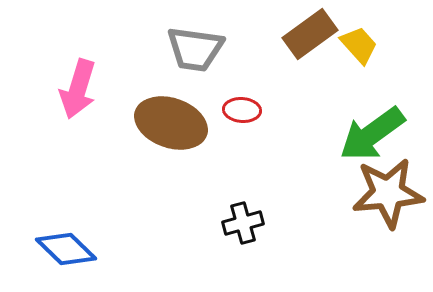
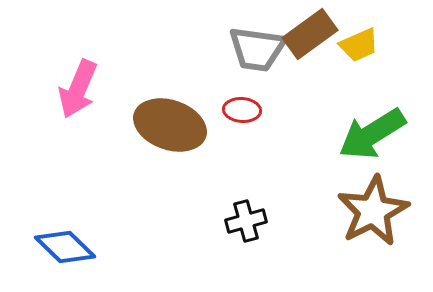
yellow trapezoid: rotated 108 degrees clockwise
gray trapezoid: moved 62 px right
pink arrow: rotated 6 degrees clockwise
brown ellipse: moved 1 px left, 2 px down
green arrow: rotated 4 degrees clockwise
brown star: moved 15 px left, 18 px down; rotated 22 degrees counterclockwise
black cross: moved 3 px right, 2 px up
blue diamond: moved 1 px left, 2 px up
